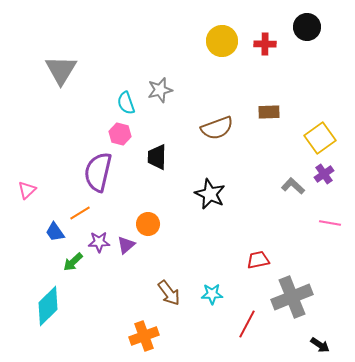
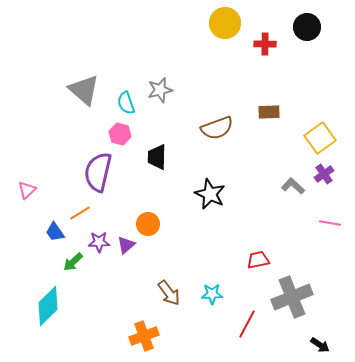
yellow circle: moved 3 px right, 18 px up
gray triangle: moved 23 px right, 20 px down; rotated 20 degrees counterclockwise
